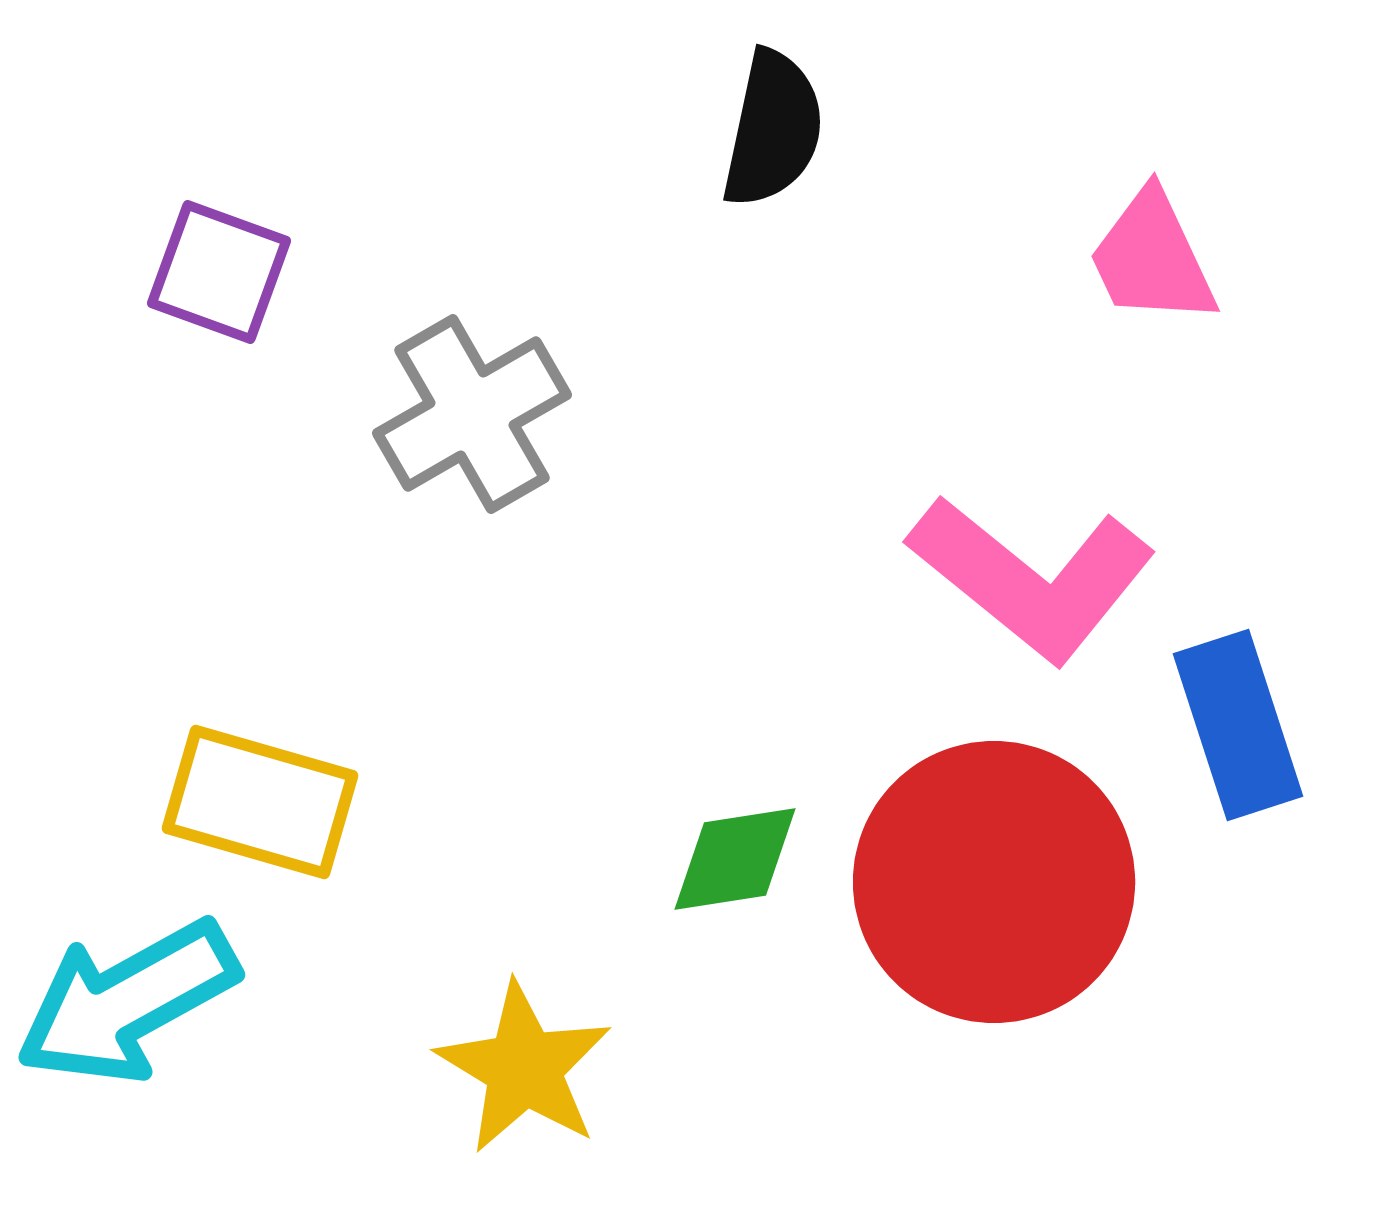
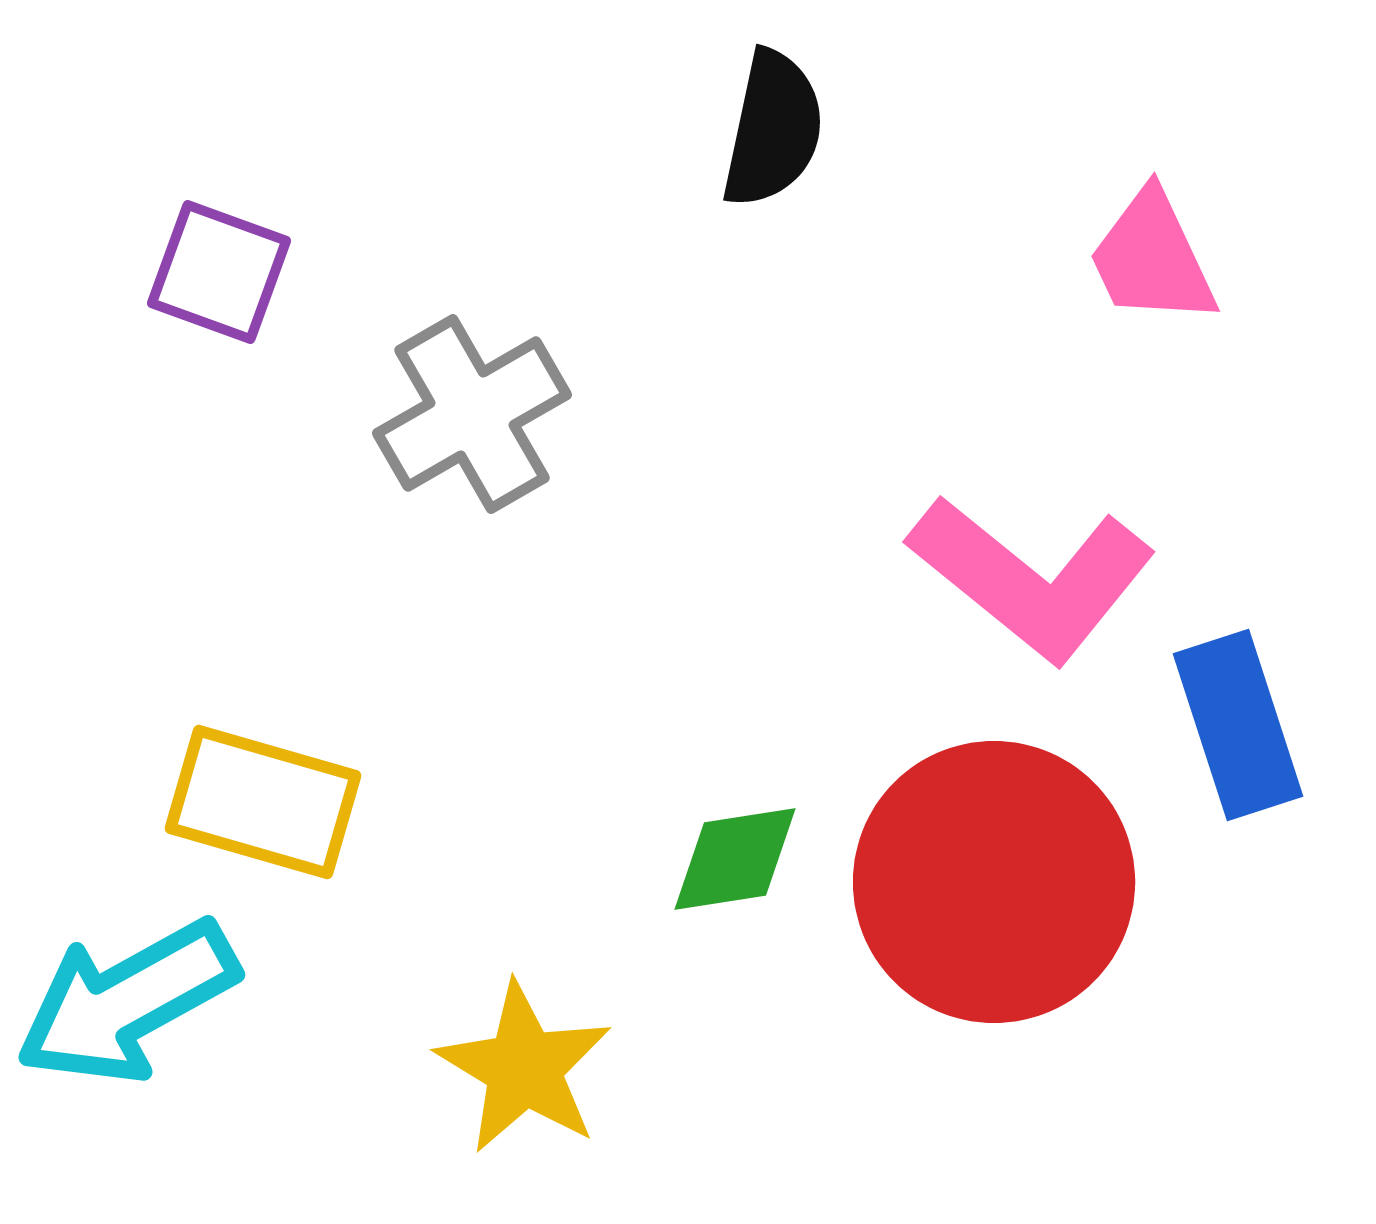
yellow rectangle: moved 3 px right
